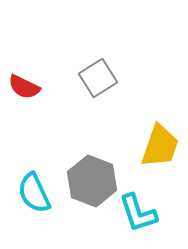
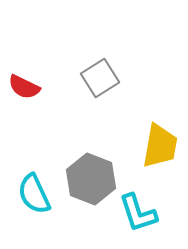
gray square: moved 2 px right
yellow trapezoid: rotated 9 degrees counterclockwise
gray hexagon: moved 1 px left, 2 px up
cyan semicircle: moved 1 px down
